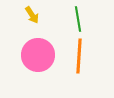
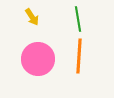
yellow arrow: moved 2 px down
pink circle: moved 4 px down
